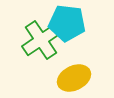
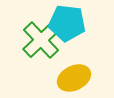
green cross: rotated 9 degrees counterclockwise
